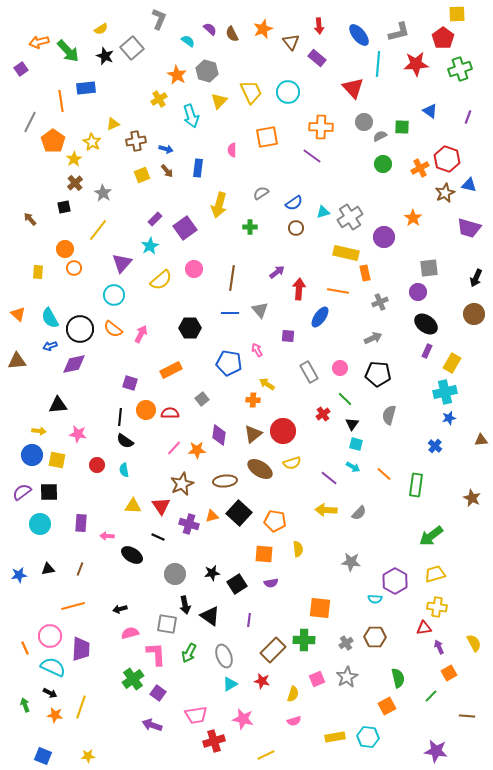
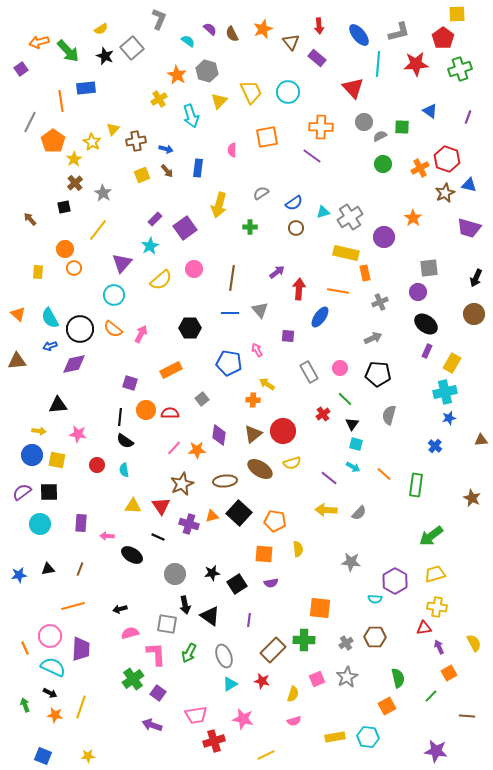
yellow triangle at (113, 124): moved 5 px down; rotated 24 degrees counterclockwise
